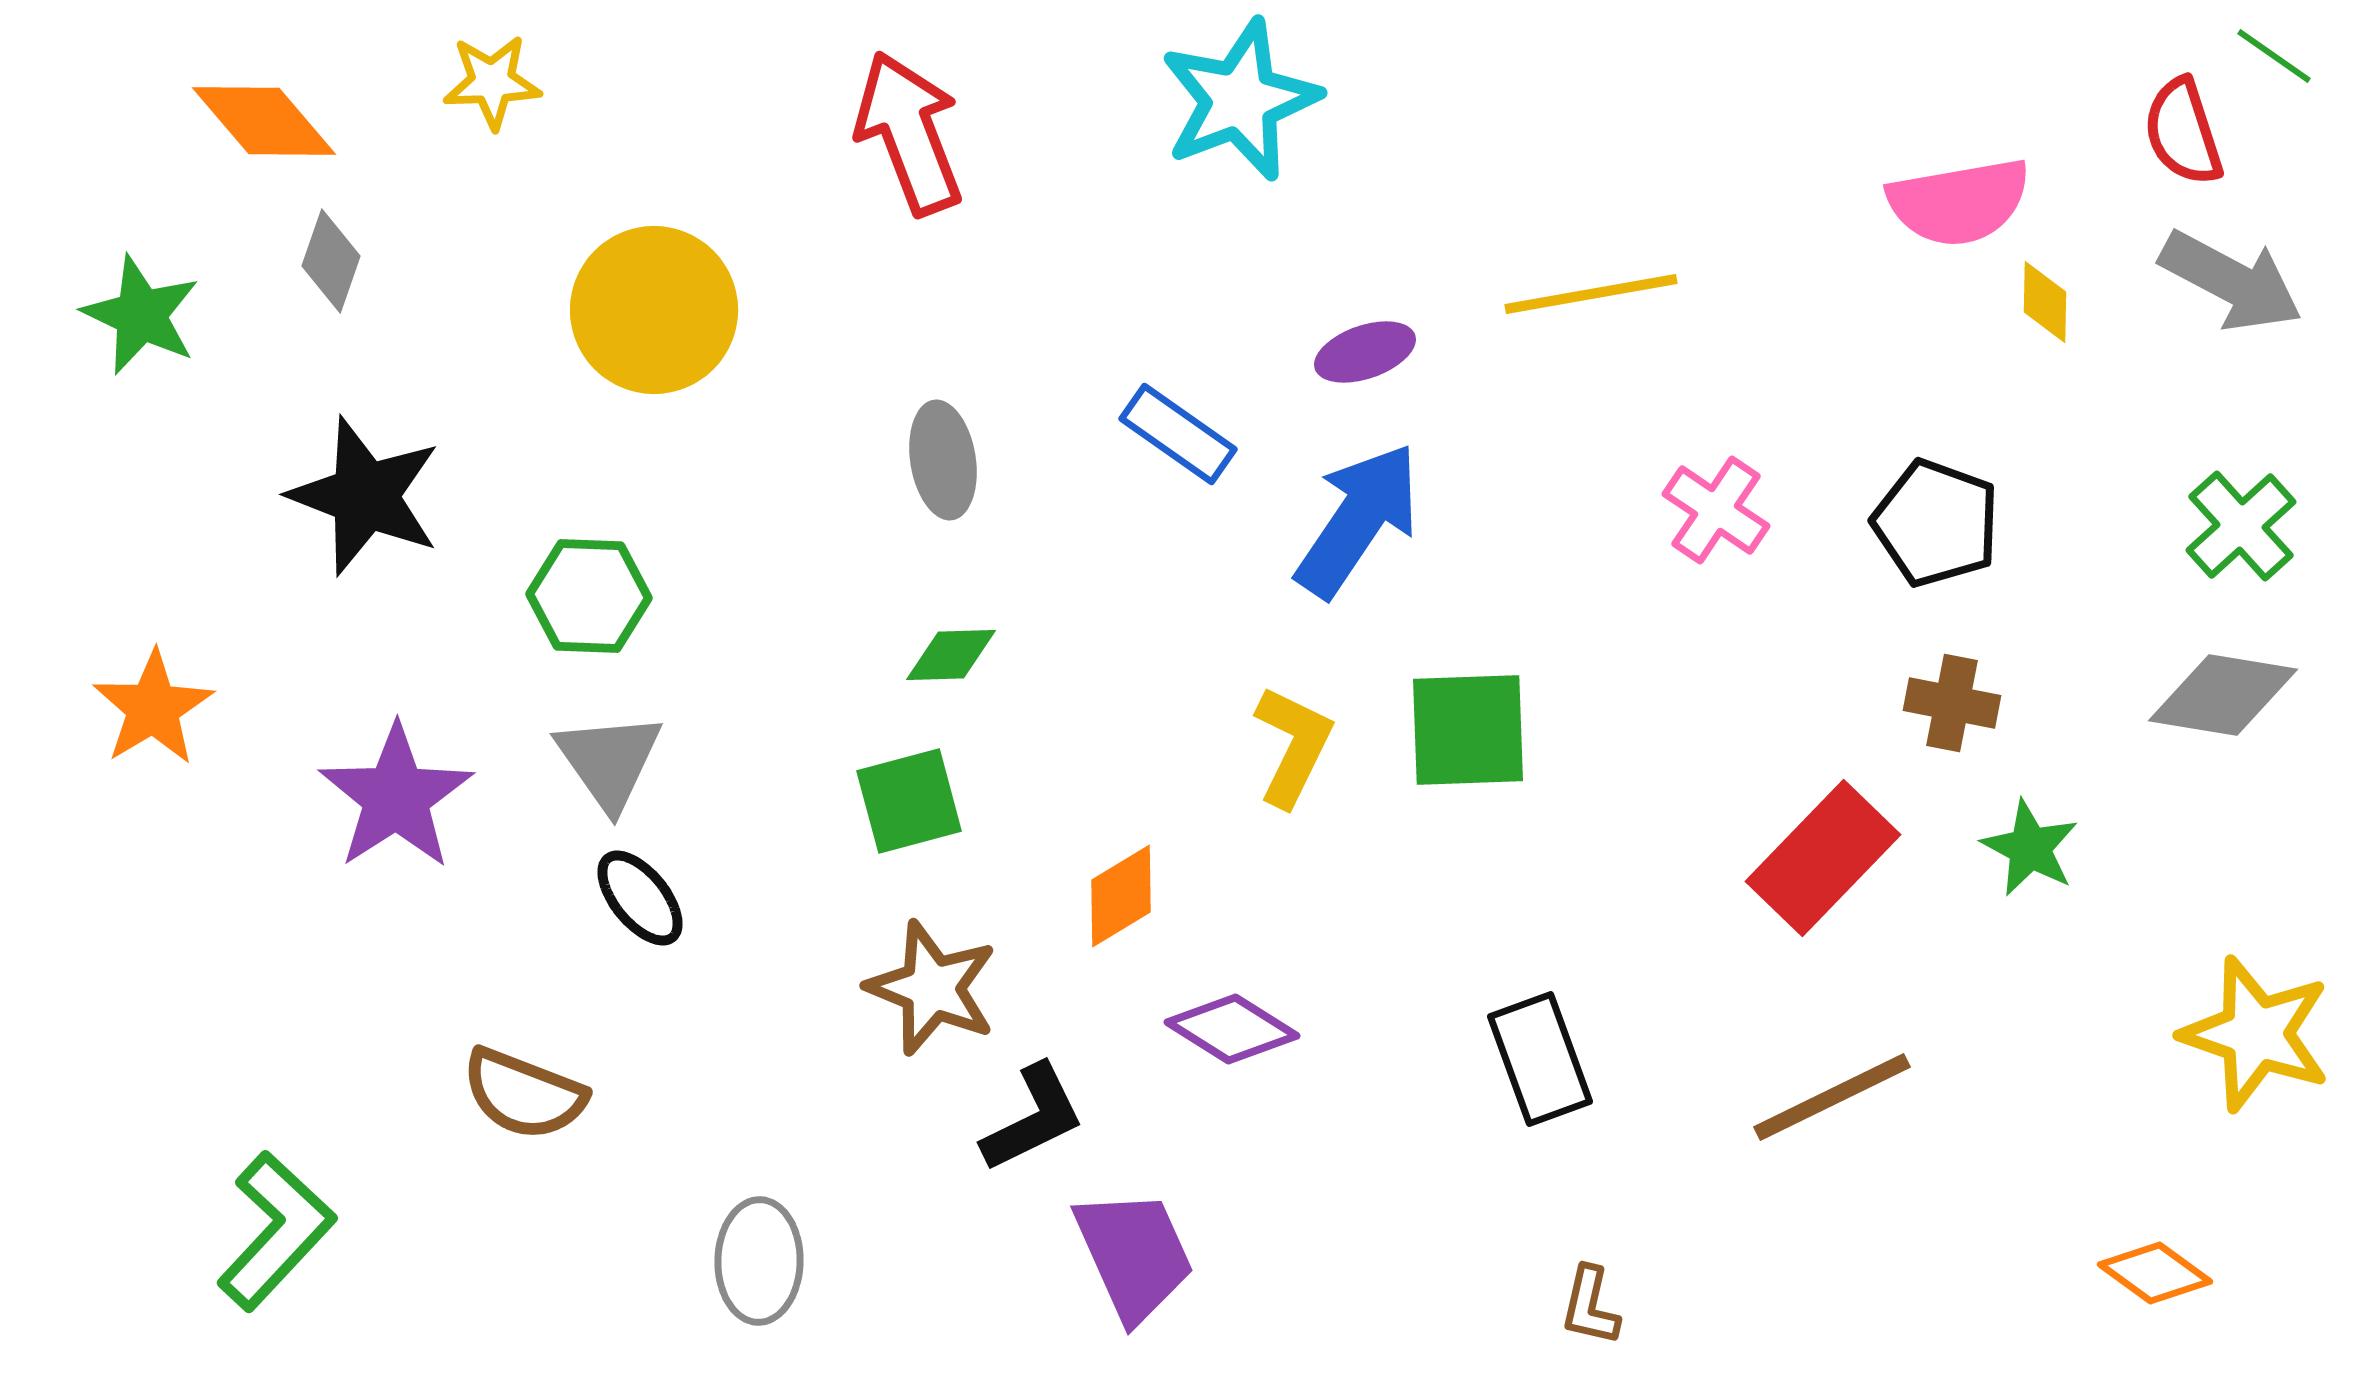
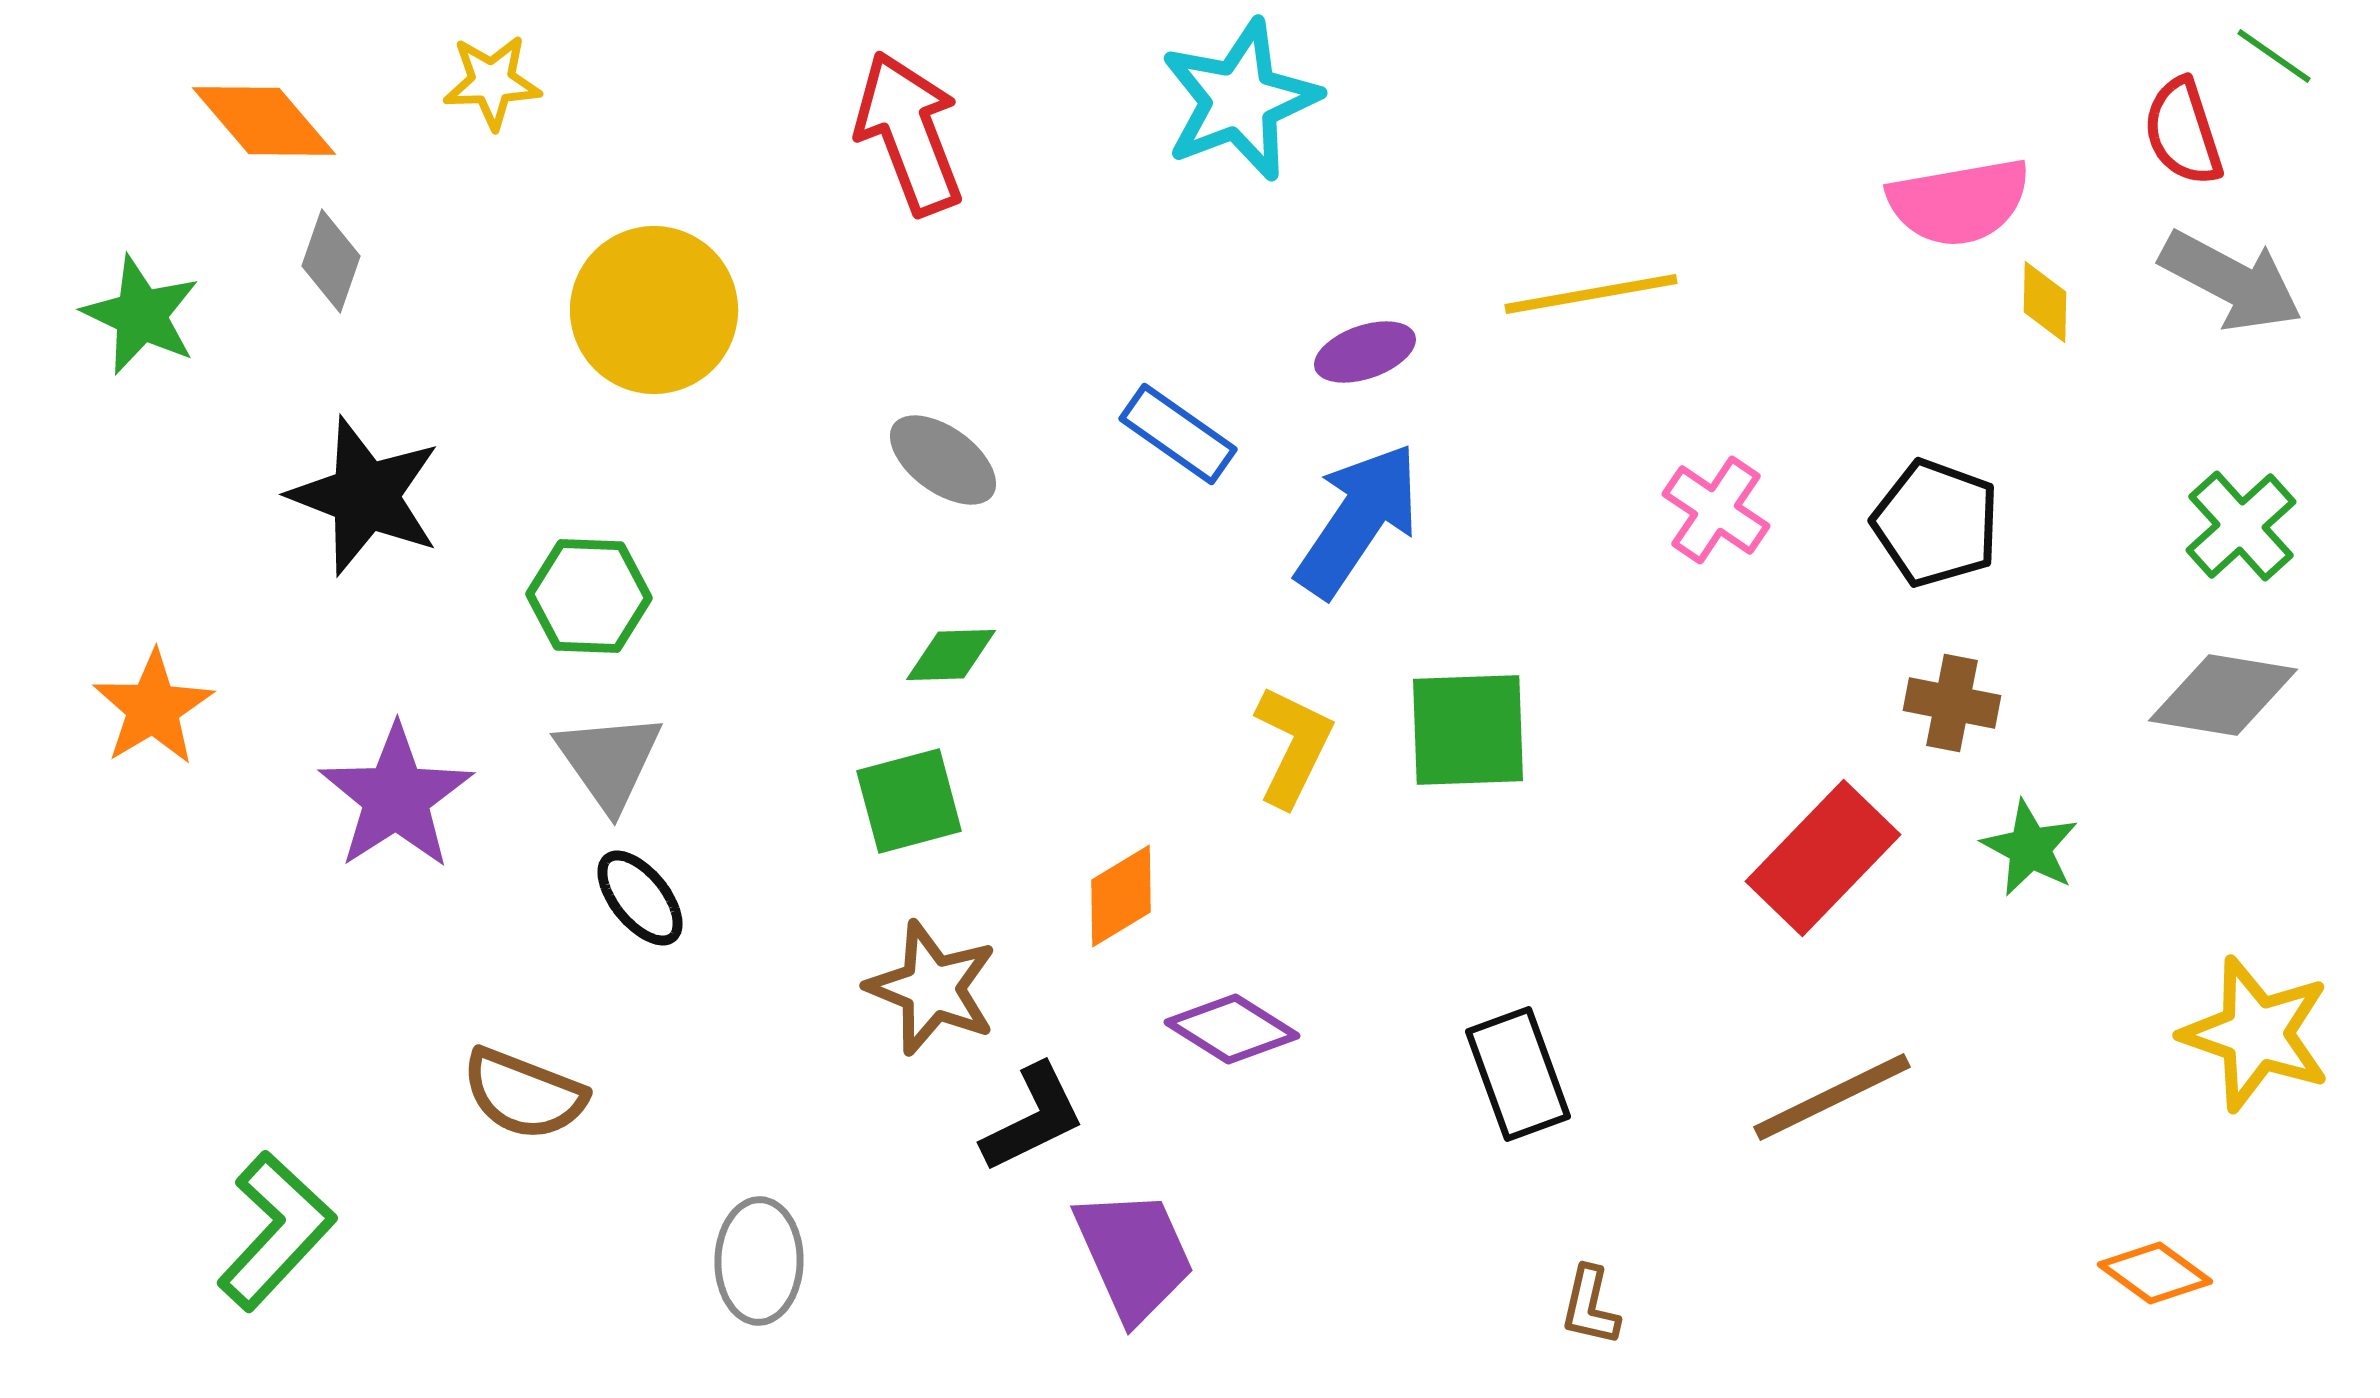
gray ellipse at (943, 460): rotated 45 degrees counterclockwise
black rectangle at (1540, 1059): moved 22 px left, 15 px down
